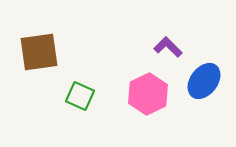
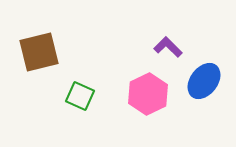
brown square: rotated 6 degrees counterclockwise
